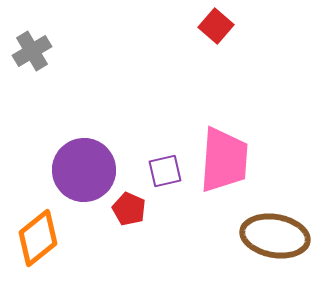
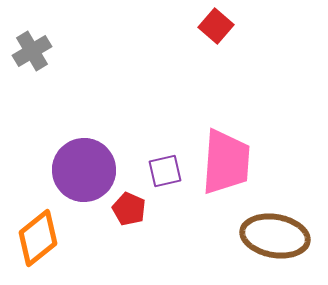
pink trapezoid: moved 2 px right, 2 px down
